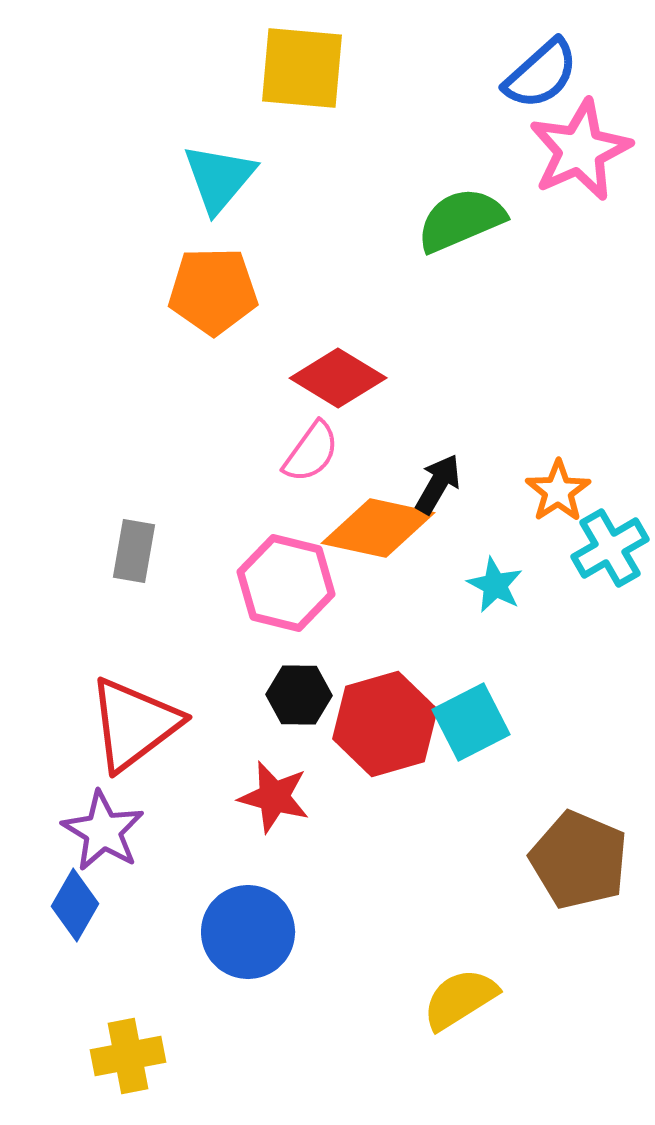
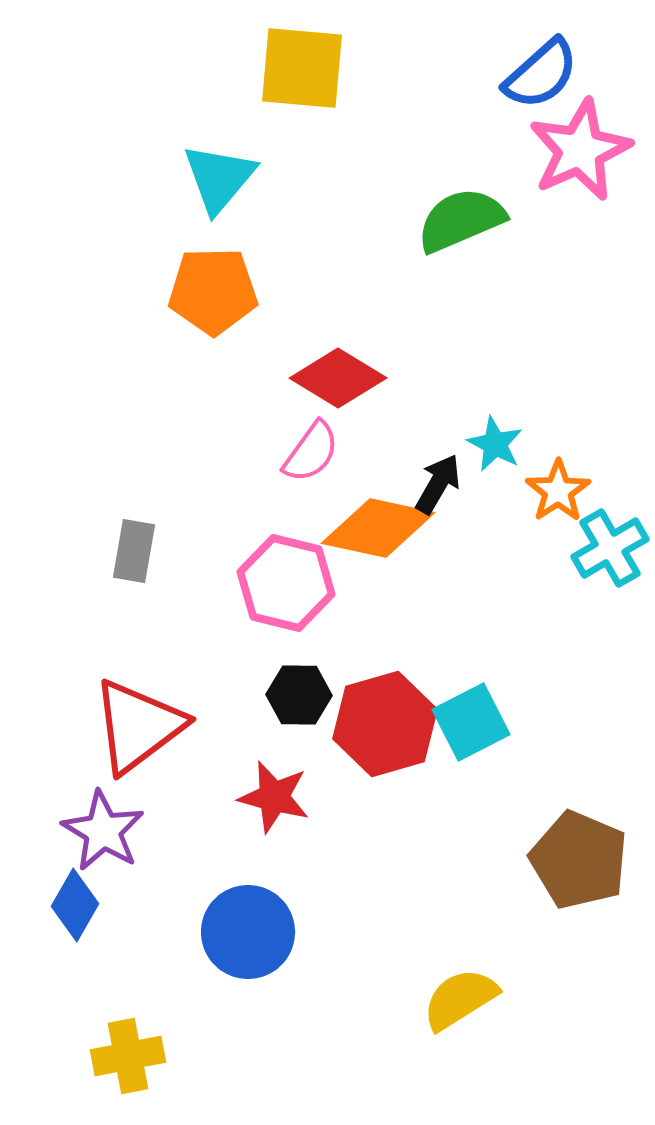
cyan star: moved 141 px up
red triangle: moved 4 px right, 2 px down
